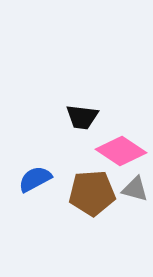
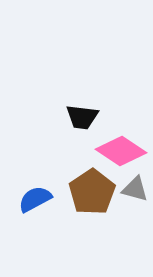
blue semicircle: moved 20 px down
brown pentagon: moved 1 px up; rotated 30 degrees counterclockwise
